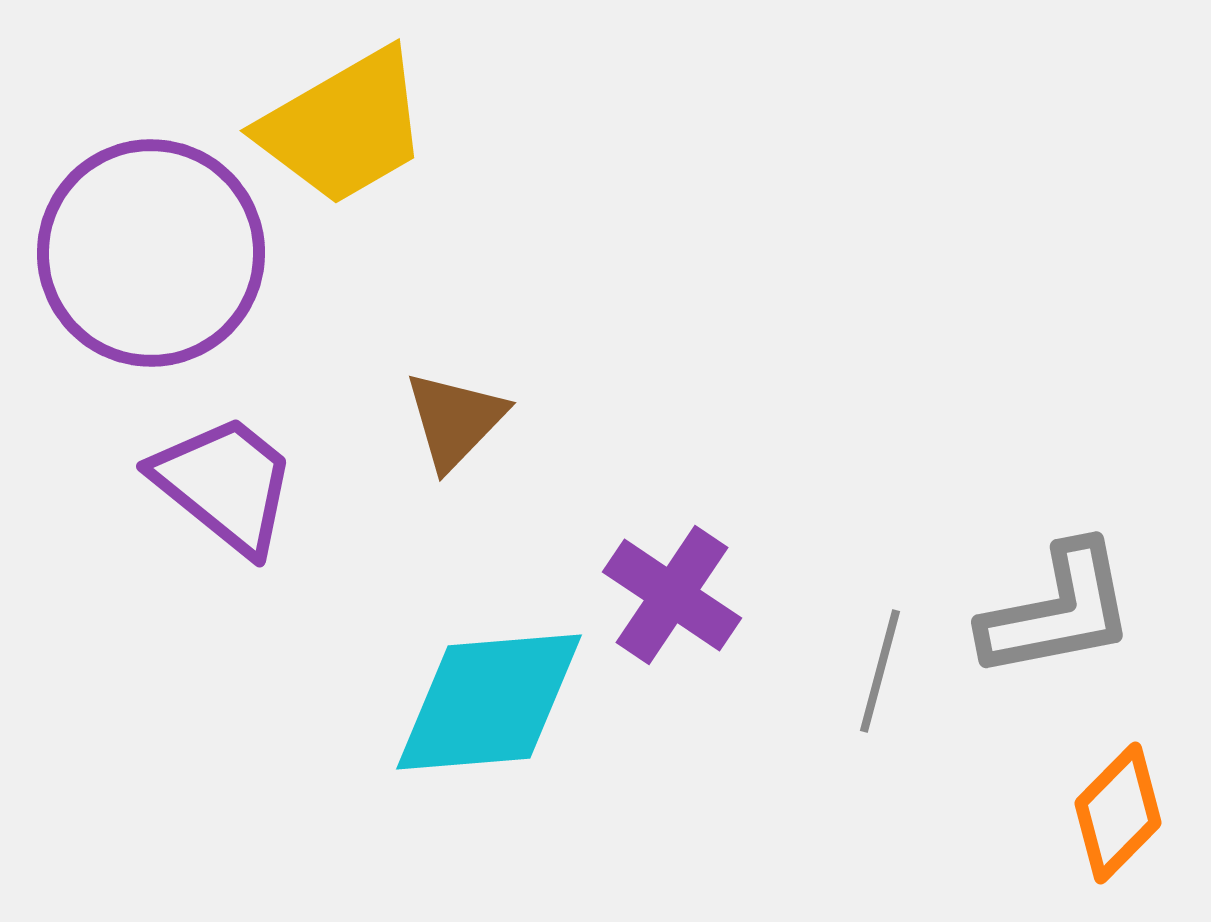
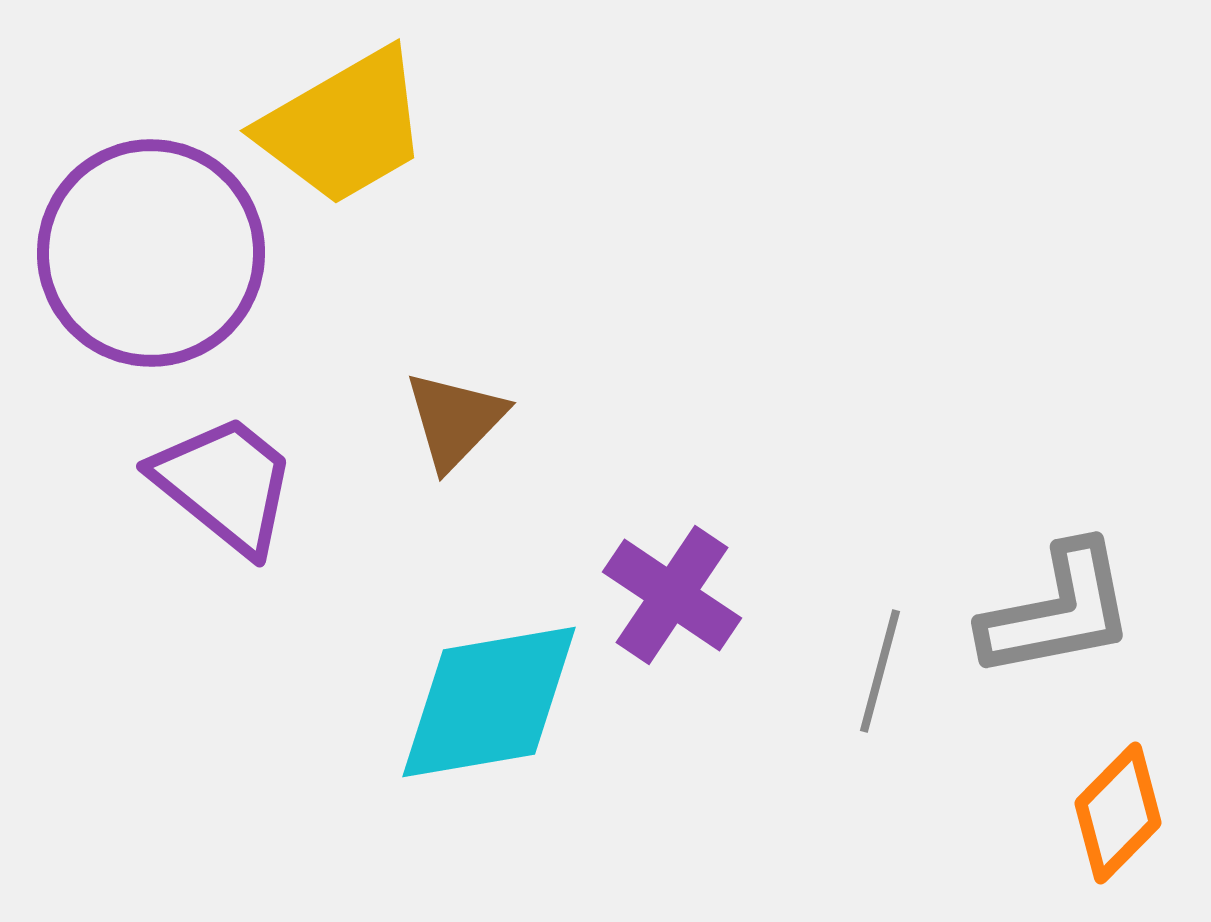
cyan diamond: rotated 5 degrees counterclockwise
